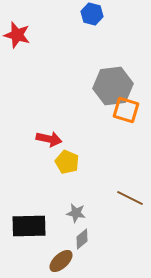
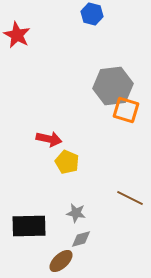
red star: rotated 12 degrees clockwise
gray diamond: moved 1 px left; rotated 25 degrees clockwise
